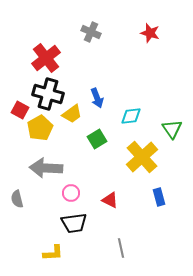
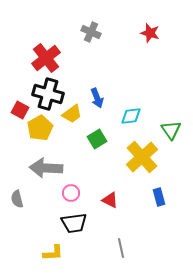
green triangle: moved 1 px left, 1 px down
